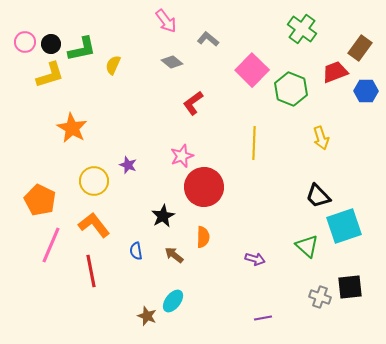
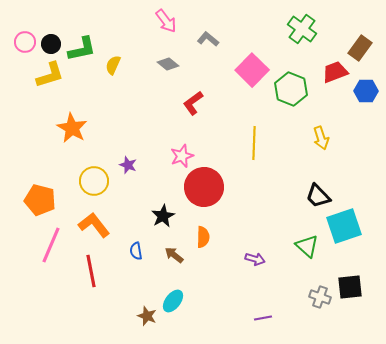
gray diamond: moved 4 px left, 2 px down
orange pentagon: rotated 12 degrees counterclockwise
